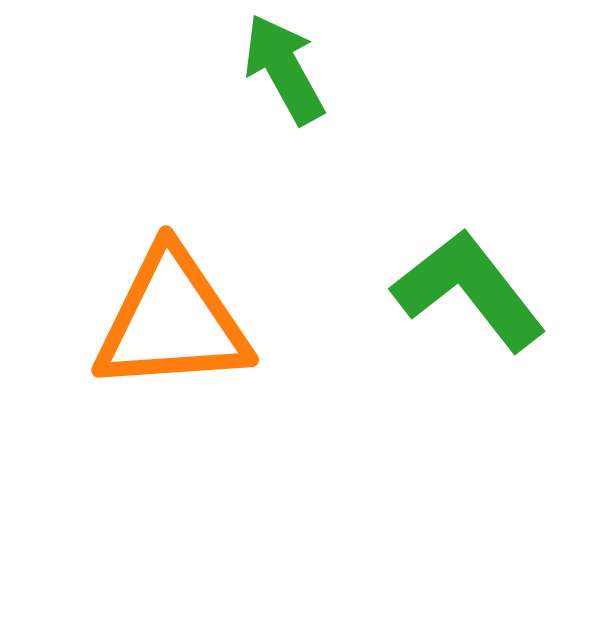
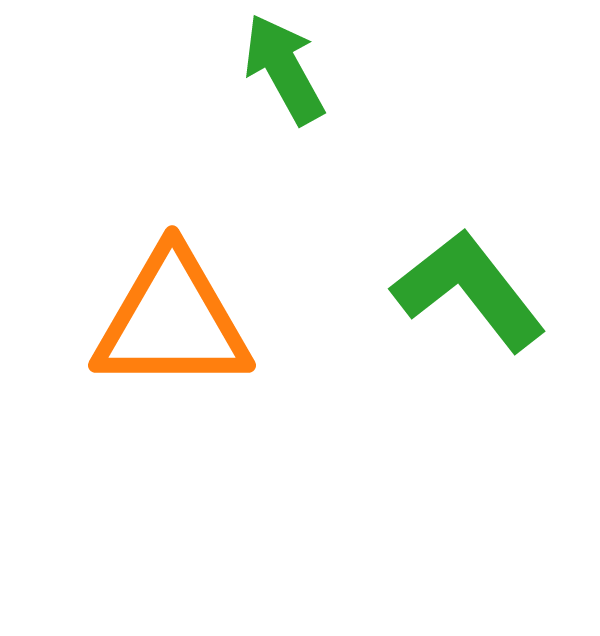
orange triangle: rotated 4 degrees clockwise
